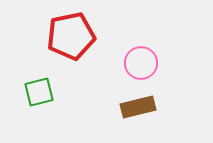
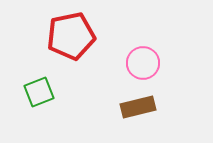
pink circle: moved 2 px right
green square: rotated 8 degrees counterclockwise
